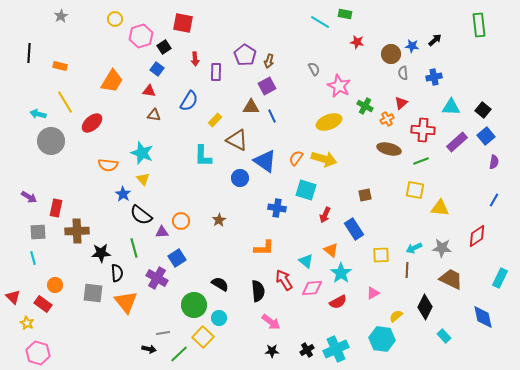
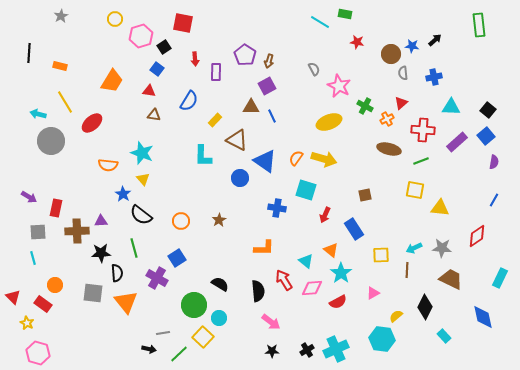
black square at (483, 110): moved 5 px right
purple triangle at (162, 232): moved 61 px left, 11 px up
